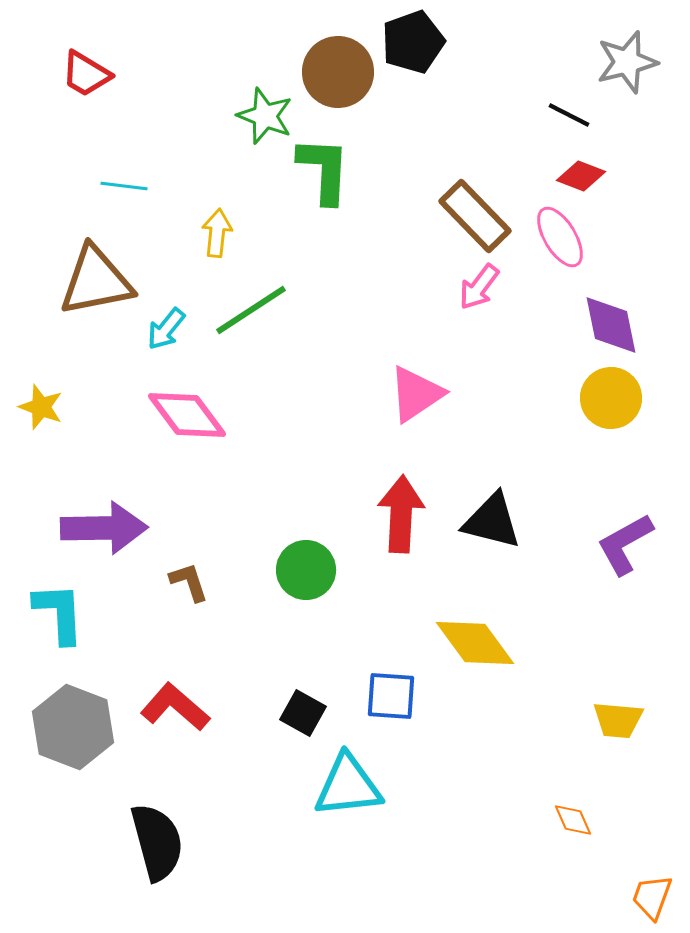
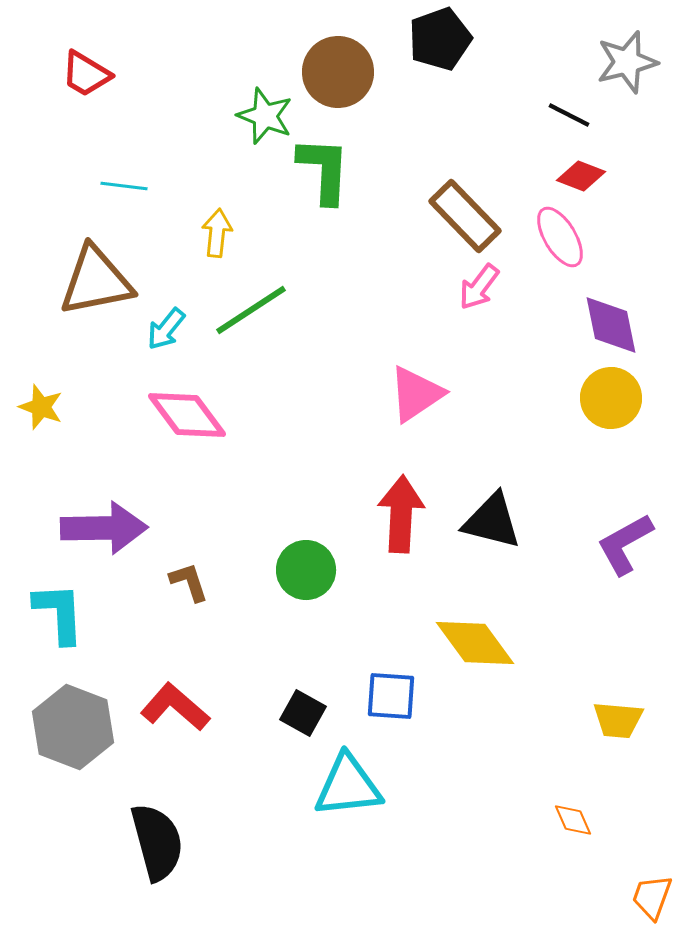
black pentagon: moved 27 px right, 3 px up
brown rectangle: moved 10 px left
